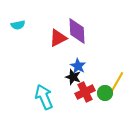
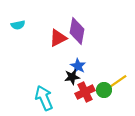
purple diamond: rotated 12 degrees clockwise
black star: moved 1 px left; rotated 28 degrees counterclockwise
yellow line: rotated 25 degrees clockwise
green circle: moved 1 px left, 3 px up
cyan arrow: moved 1 px down
